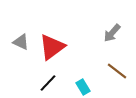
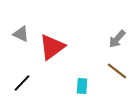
gray arrow: moved 5 px right, 6 px down
gray triangle: moved 8 px up
black line: moved 26 px left
cyan rectangle: moved 1 px left, 1 px up; rotated 35 degrees clockwise
